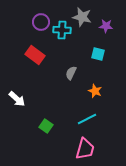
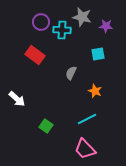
cyan square: rotated 24 degrees counterclockwise
pink trapezoid: rotated 120 degrees clockwise
